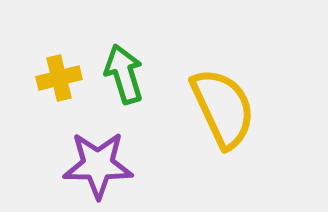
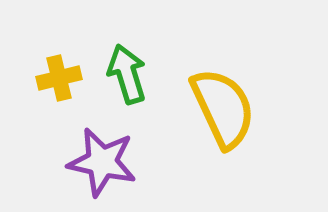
green arrow: moved 3 px right
purple star: moved 4 px right, 3 px up; rotated 12 degrees clockwise
